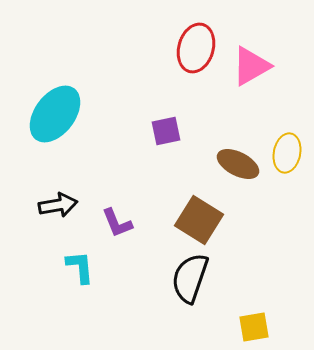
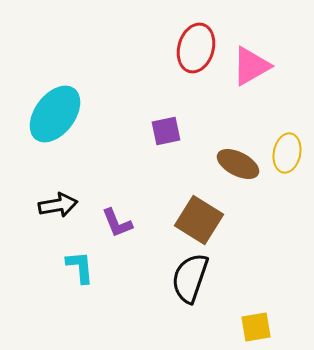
yellow square: moved 2 px right
